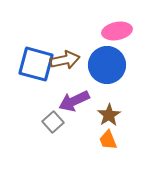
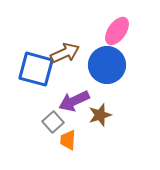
pink ellipse: rotated 44 degrees counterclockwise
brown arrow: moved 7 px up; rotated 12 degrees counterclockwise
blue square: moved 5 px down
brown star: moved 9 px left; rotated 15 degrees clockwise
orange trapezoid: moved 40 px left; rotated 25 degrees clockwise
